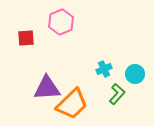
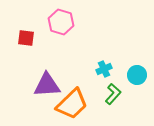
pink hexagon: rotated 20 degrees counterclockwise
red square: rotated 12 degrees clockwise
cyan circle: moved 2 px right, 1 px down
purple triangle: moved 3 px up
green L-shape: moved 4 px left
